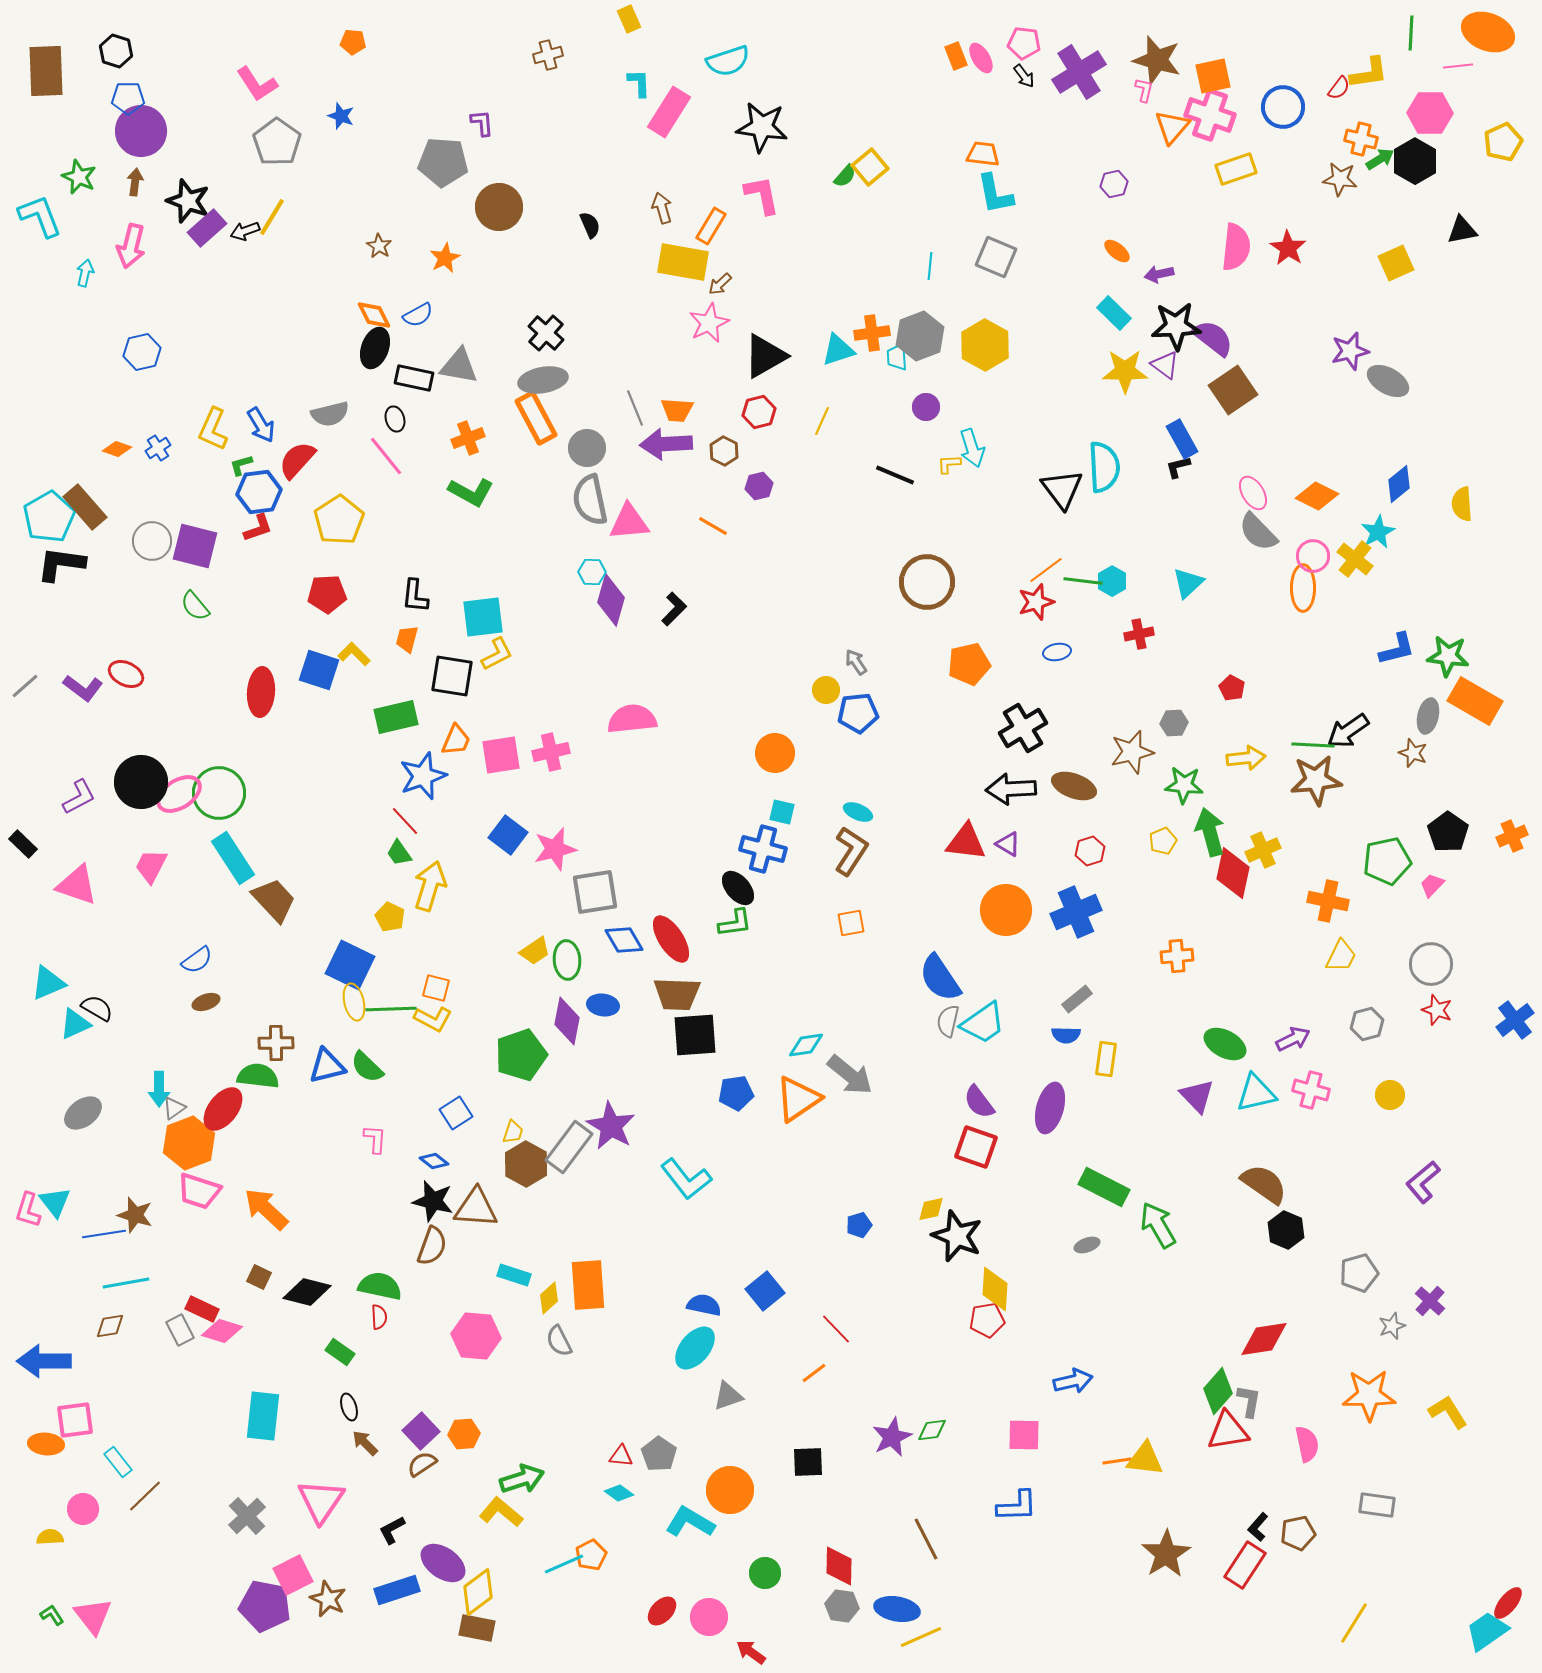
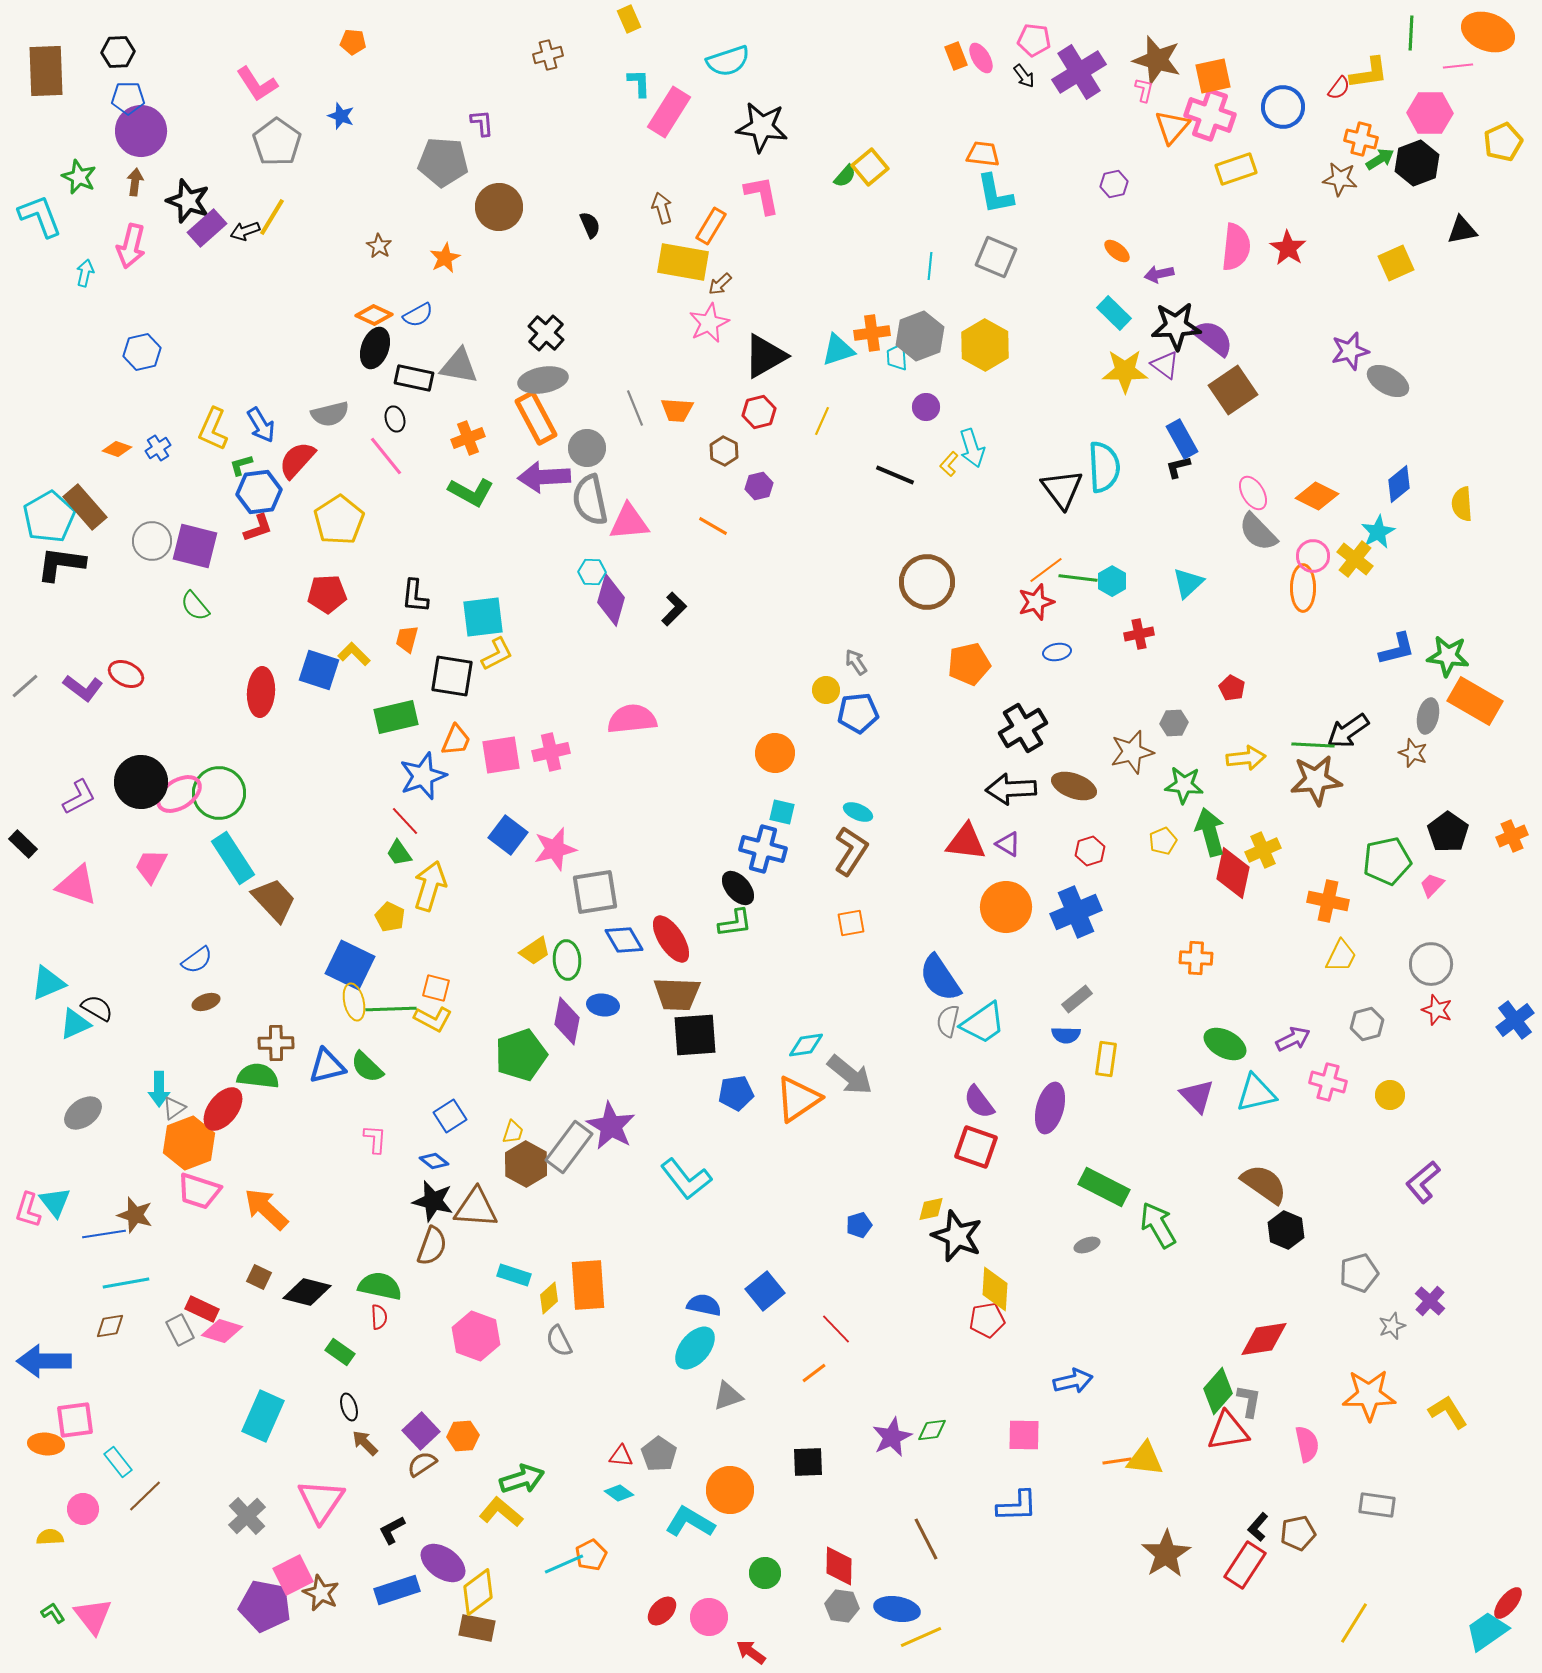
pink pentagon at (1024, 43): moved 10 px right, 3 px up
black hexagon at (116, 51): moved 2 px right, 1 px down; rotated 20 degrees counterclockwise
black hexagon at (1415, 161): moved 2 px right, 2 px down; rotated 9 degrees clockwise
orange diamond at (374, 315): rotated 39 degrees counterclockwise
purple arrow at (666, 444): moved 122 px left, 33 px down
yellow L-shape at (949, 464): rotated 45 degrees counterclockwise
green line at (1083, 581): moved 5 px left, 3 px up
orange circle at (1006, 910): moved 3 px up
orange cross at (1177, 956): moved 19 px right, 2 px down; rotated 8 degrees clockwise
pink cross at (1311, 1090): moved 17 px right, 8 px up
blue square at (456, 1113): moved 6 px left, 3 px down
pink hexagon at (476, 1336): rotated 15 degrees clockwise
cyan rectangle at (263, 1416): rotated 18 degrees clockwise
orange hexagon at (464, 1434): moved 1 px left, 2 px down
brown star at (328, 1599): moved 7 px left, 6 px up
green L-shape at (52, 1615): moved 1 px right, 2 px up
